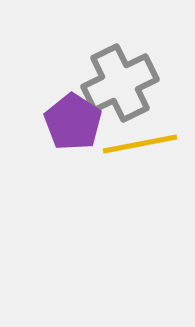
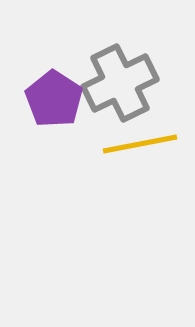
purple pentagon: moved 19 px left, 23 px up
